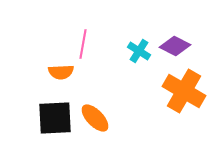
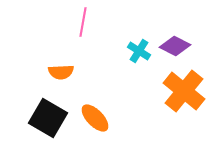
pink line: moved 22 px up
orange cross: rotated 9 degrees clockwise
black square: moved 7 px left; rotated 33 degrees clockwise
